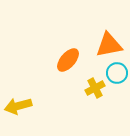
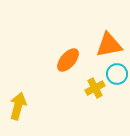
cyan circle: moved 1 px down
yellow arrow: rotated 120 degrees clockwise
